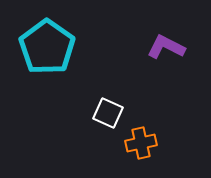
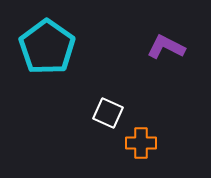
orange cross: rotated 12 degrees clockwise
